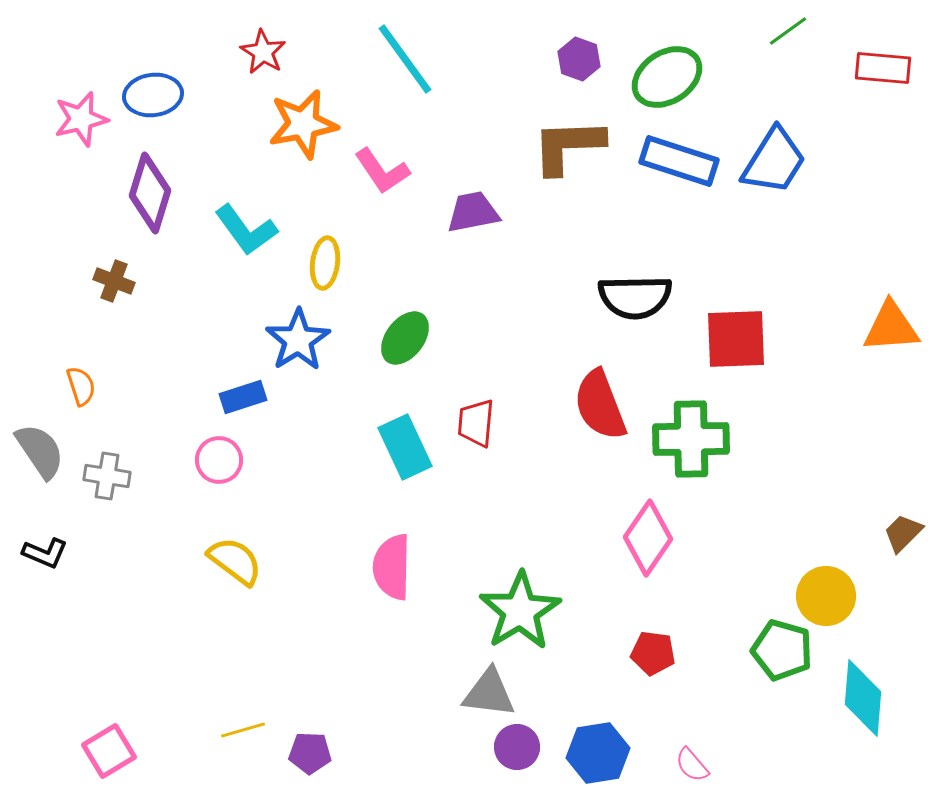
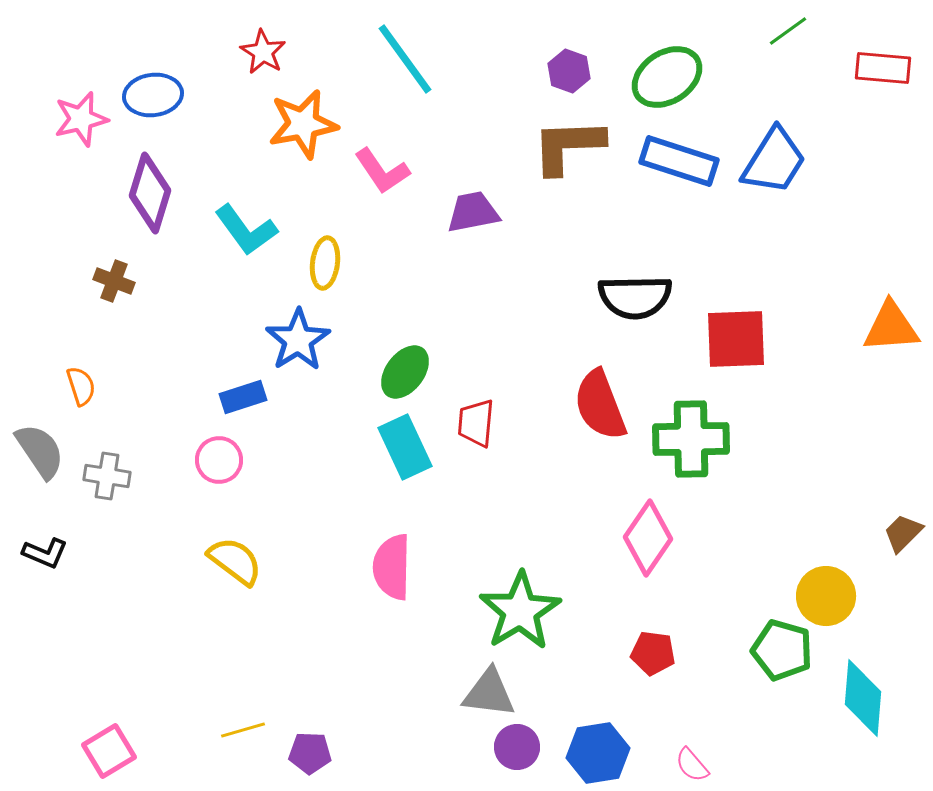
purple hexagon at (579, 59): moved 10 px left, 12 px down
green ellipse at (405, 338): moved 34 px down
